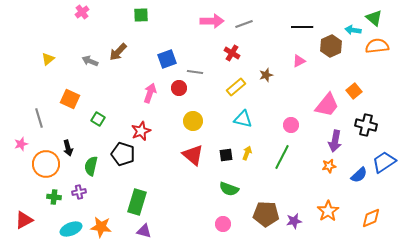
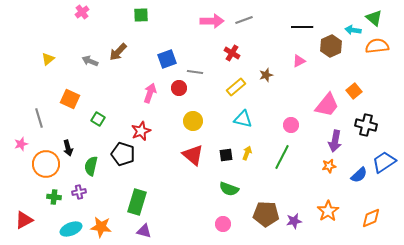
gray line at (244, 24): moved 4 px up
